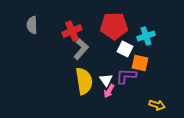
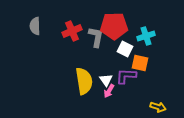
gray semicircle: moved 3 px right, 1 px down
gray L-shape: moved 15 px right, 12 px up; rotated 30 degrees counterclockwise
yellow arrow: moved 1 px right, 2 px down
